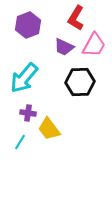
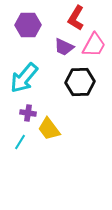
purple hexagon: rotated 20 degrees clockwise
